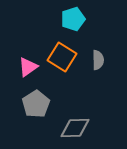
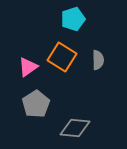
gray diamond: rotated 8 degrees clockwise
